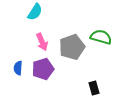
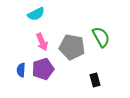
cyan semicircle: moved 1 px right, 2 px down; rotated 30 degrees clockwise
green semicircle: rotated 45 degrees clockwise
gray pentagon: rotated 30 degrees clockwise
blue semicircle: moved 3 px right, 2 px down
black rectangle: moved 1 px right, 8 px up
